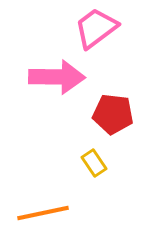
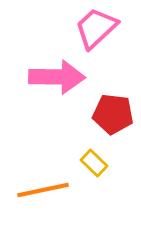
pink trapezoid: rotated 6 degrees counterclockwise
yellow rectangle: rotated 12 degrees counterclockwise
orange line: moved 23 px up
